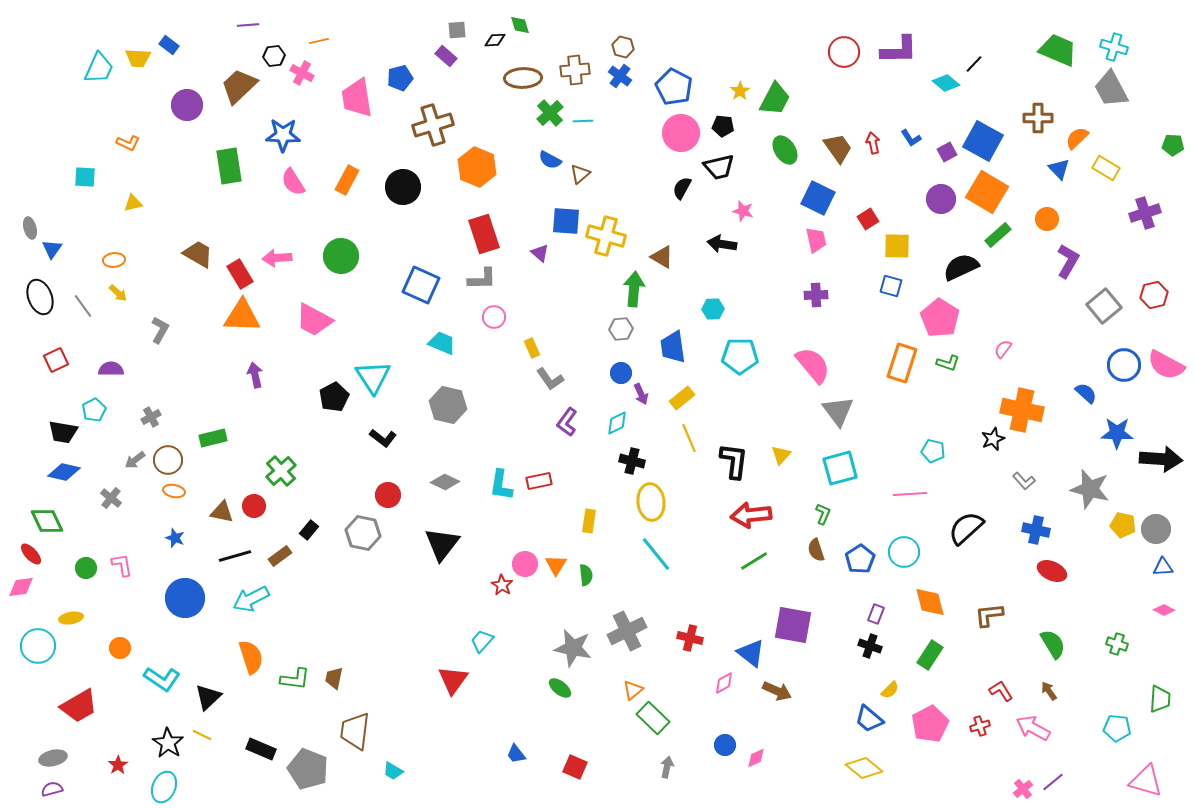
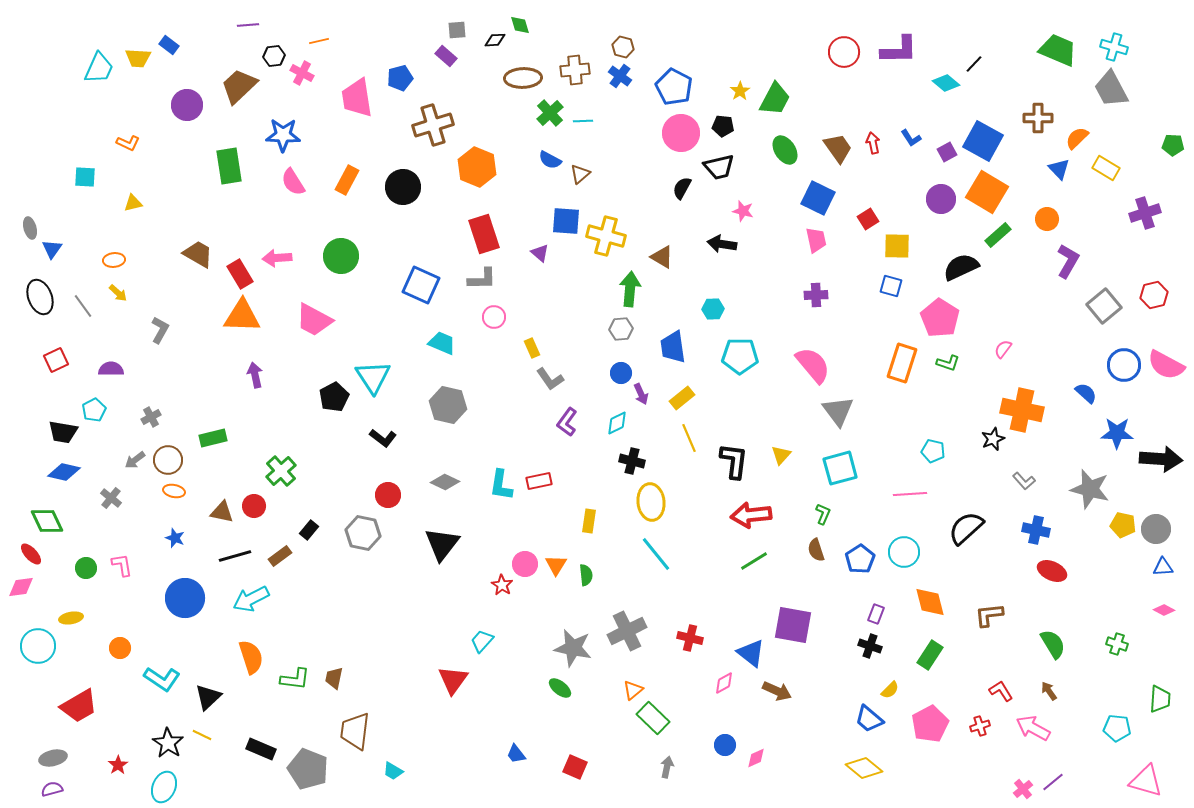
green arrow at (634, 289): moved 4 px left
